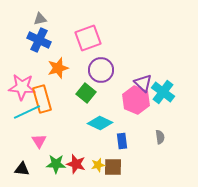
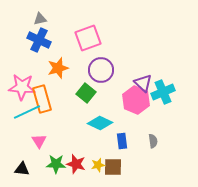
cyan cross: rotated 30 degrees clockwise
gray semicircle: moved 7 px left, 4 px down
